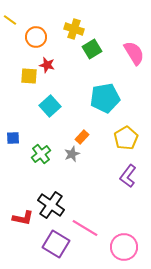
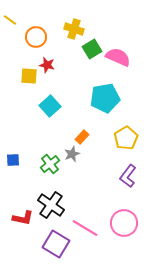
pink semicircle: moved 16 px left, 4 px down; rotated 35 degrees counterclockwise
blue square: moved 22 px down
green cross: moved 9 px right, 10 px down
pink circle: moved 24 px up
